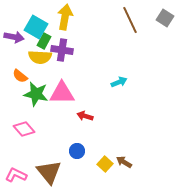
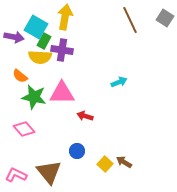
green star: moved 2 px left, 3 px down
